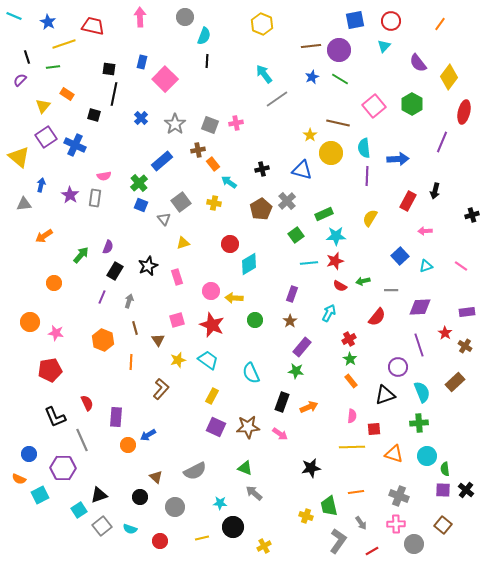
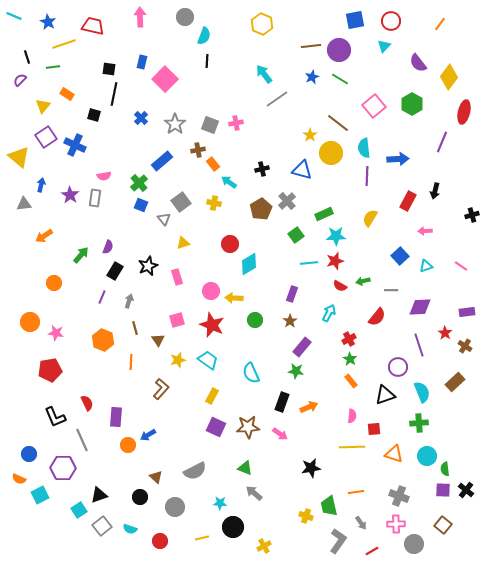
brown line at (338, 123): rotated 25 degrees clockwise
